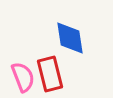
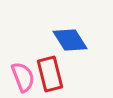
blue diamond: moved 2 px down; rotated 24 degrees counterclockwise
